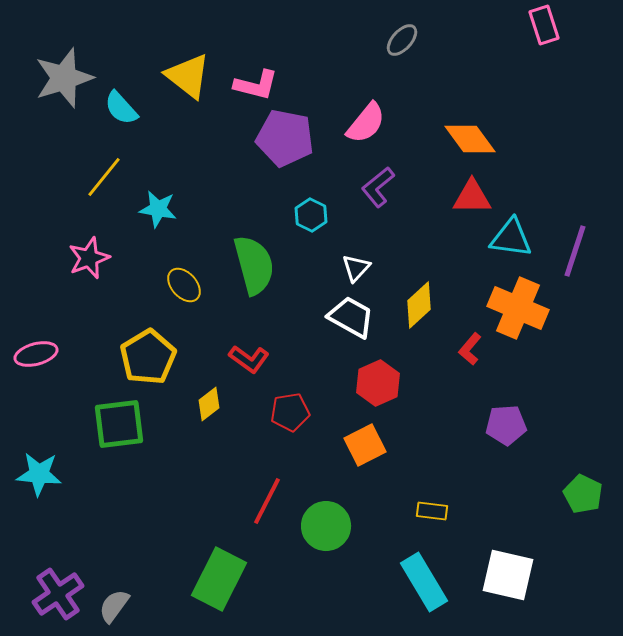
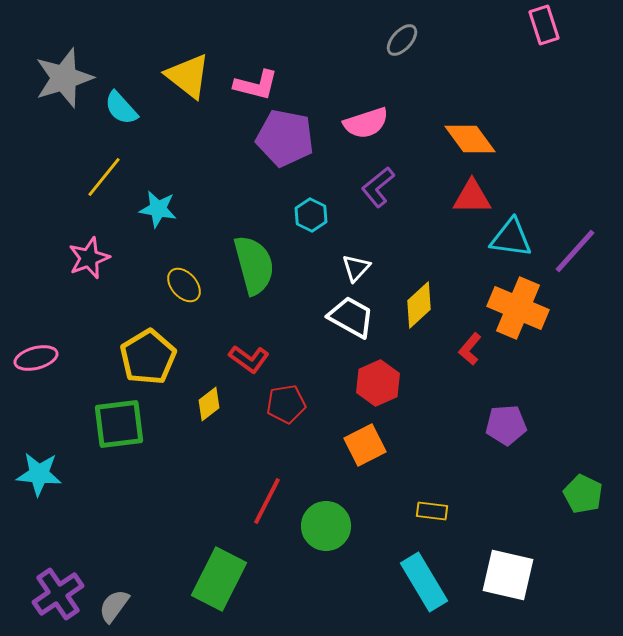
pink semicircle at (366, 123): rotated 33 degrees clockwise
purple line at (575, 251): rotated 24 degrees clockwise
pink ellipse at (36, 354): moved 4 px down
red pentagon at (290, 412): moved 4 px left, 8 px up
